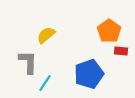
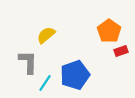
red rectangle: rotated 24 degrees counterclockwise
blue pentagon: moved 14 px left, 1 px down
